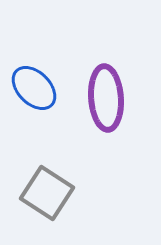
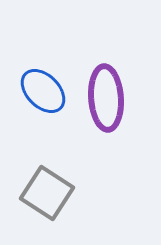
blue ellipse: moved 9 px right, 3 px down
